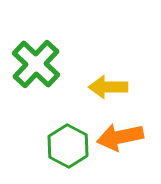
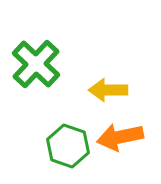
yellow arrow: moved 3 px down
green hexagon: rotated 9 degrees counterclockwise
